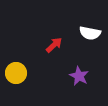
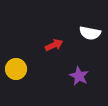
red arrow: rotated 18 degrees clockwise
yellow circle: moved 4 px up
